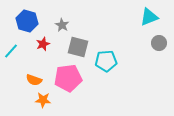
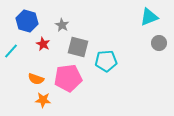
red star: rotated 24 degrees counterclockwise
orange semicircle: moved 2 px right, 1 px up
